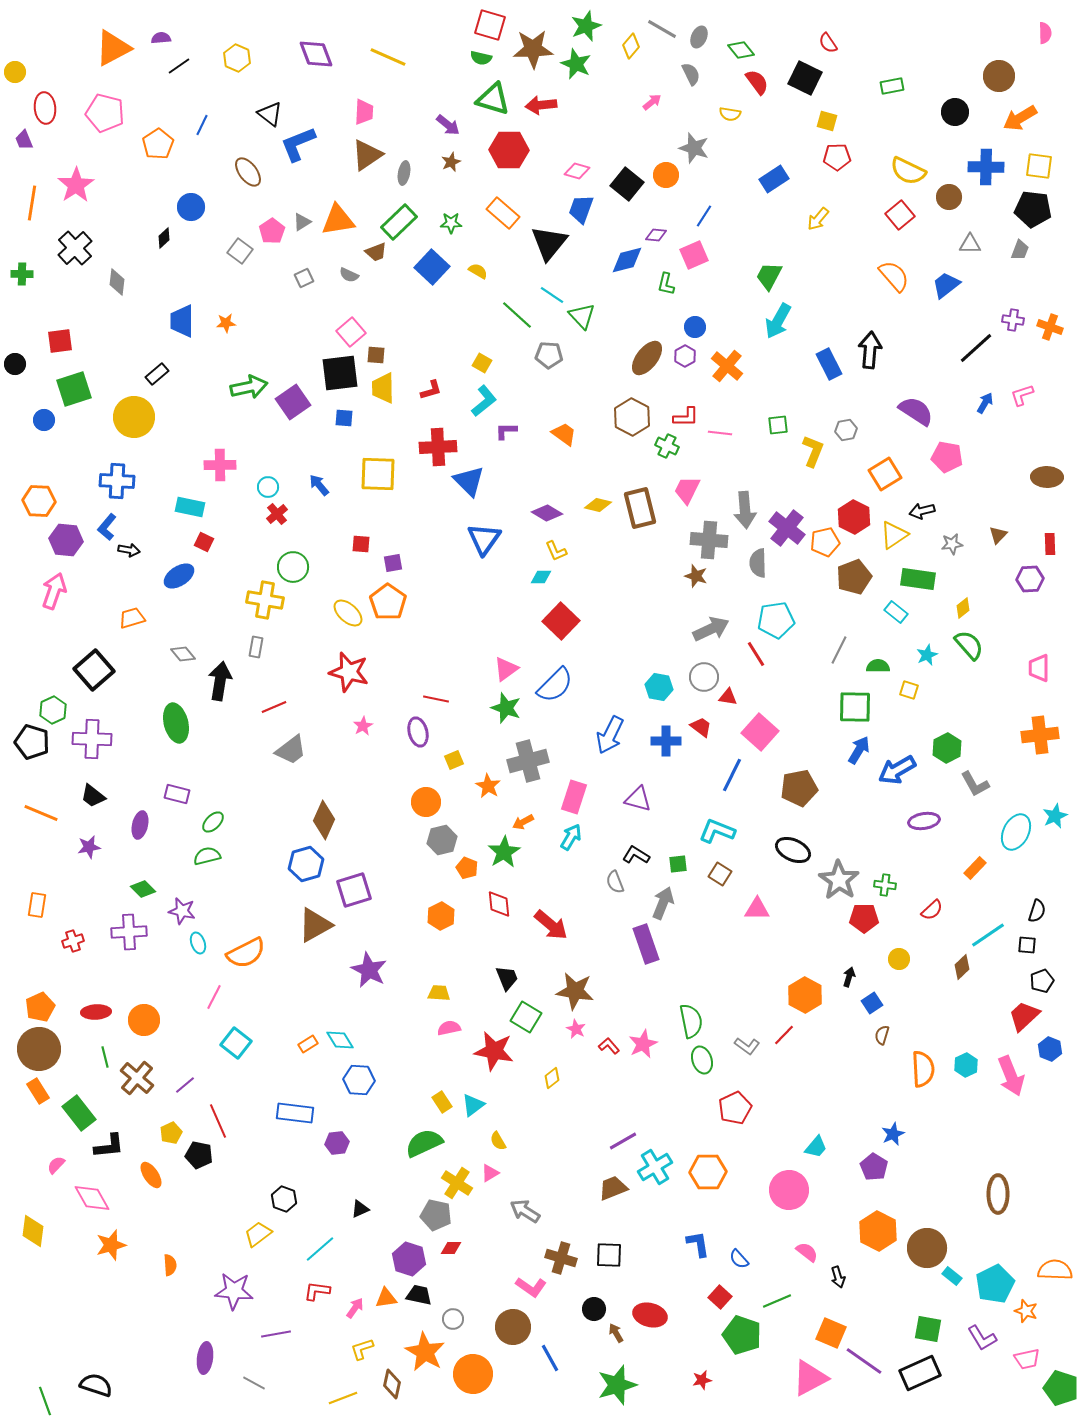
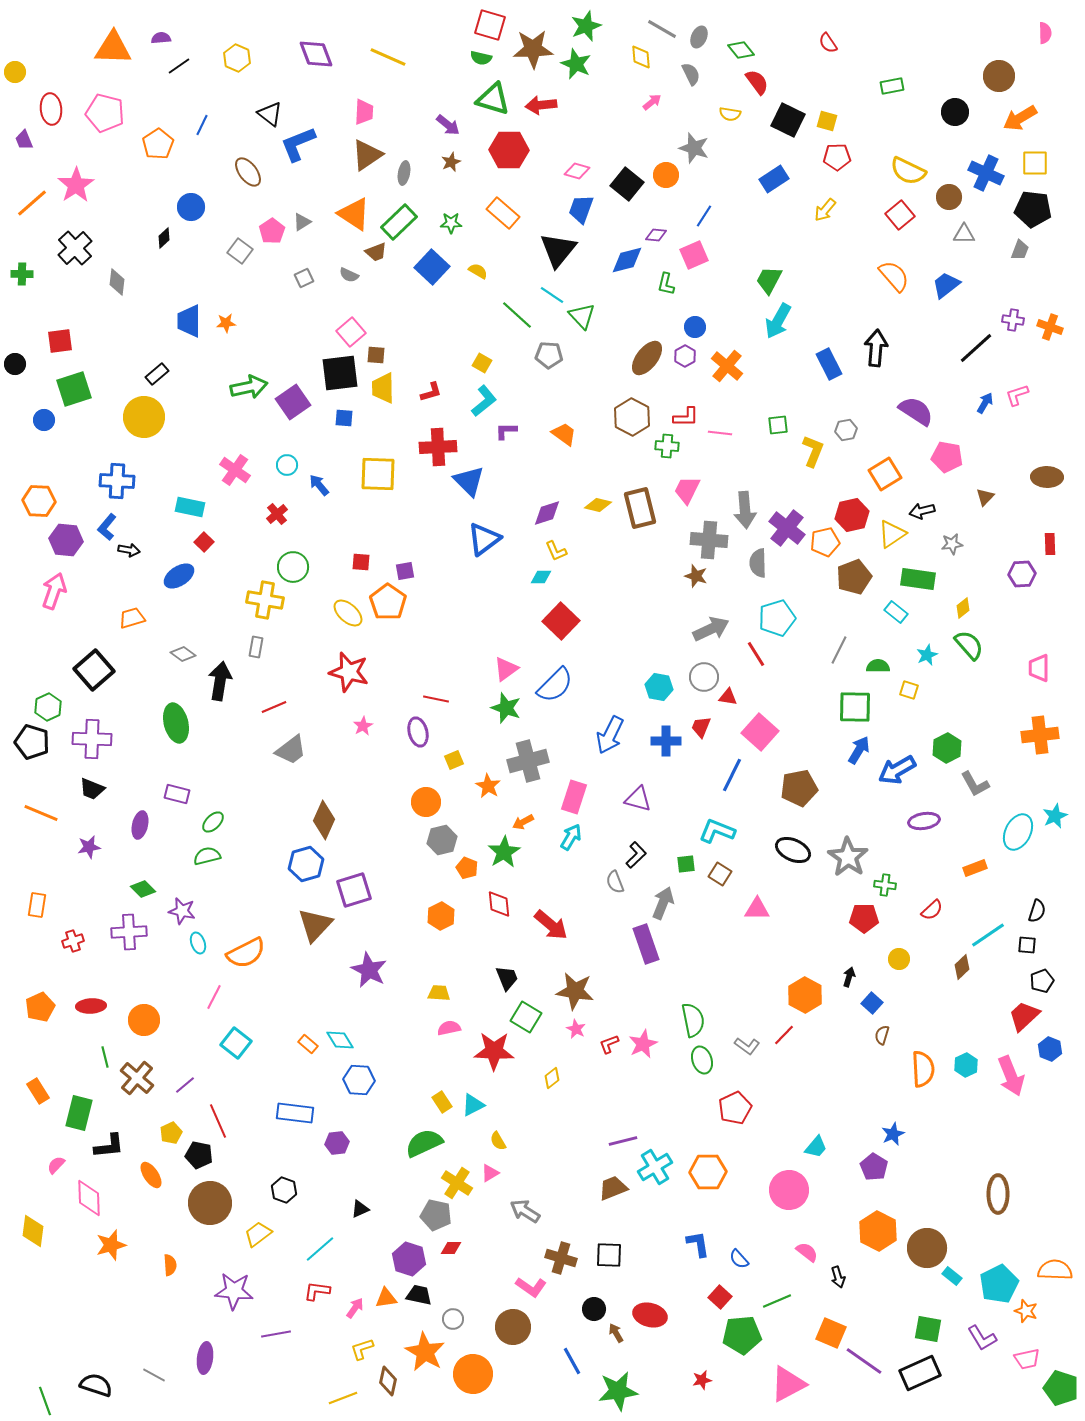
yellow diamond at (631, 46): moved 10 px right, 11 px down; rotated 45 degrees counterclockwise
orange triangle at (113, 48): rotated 30 degrees clockwise
black square at (805, 78): moved 17 px left, 42 px down
red ellipse at (45, 108): moved 6 px right, 1 px down
yellow square at (1039, 166): moved 4 px left, 3 px up; rotated 8 degrees counterclockwise
blue cross at (986, 167): moved 6 px down; rotated 24 degrees clockwise
orange line at (32, 203): rotated 40 degrees clockwise
yellow arrow at (818, 219): moved 7 px right, 9 px up
orange triangle at (338, 220): moved 16 px right, 6 px up; rotated 42 degrees clockwise
black triangle at (549, 243): moved 9 px right, 7 px down
gray triangle at (970, 244): moved 6 px left, 10 px up
green trapezoid at (769, 276): moved 4 px down
blue trapezoid at (182, 321): moved 7 px right
black arrow at (870, 350): moved 6 px right, 2 px up
red L-shape at (431, 390): moved 2 px down
pink L-shape at (1022, 395): moved 5 px left
yellow circle at (134, 417): moved 10 px right
green cross at (667, 446): rotated 20 degrees counterclockwise
pink cross at (220, 465): moved 15 px right, 5 px down; rotated 36 degrees clockwise
cyan circle at (268, 487): moved 19 px right, 22 px up
purple diamond at (547, 513): rotated 48 degrees counterclockwise
red hexagon at (854, 517): moved 2 px left, 2 px up; rotated 20 degrees clockwise
yellow triangle at (894, 535): moved 2 px left, 1 px up
brown triangle at (998, 535): moved 13 px left, 38 px up
blue triangle at (484, 539): rotated 18 degrees clockwise
red square at (204, 542): rotated 18 degrees clockwise
red square at (361, 544): moved 18 px down
purple square at (393, 563): moved 12 px right, 8 px down
purple hexagon at (1030, 579): moved 8 px left, 5 px up
cyan pentagon at (776, 620): moved 1 px right, 2 px up; rotated 9 degrees counterclockwise
gray diamond at (183, 654): rotated 15 degrees counterclockwise
green hexagon at (53, 710): moved 5 px left, 3 px up
red trapezoid at (701, 727): rotated 105 degrees counterclockwise
black trapezoid at (93, 796): moved 1 px left, 7 px up; rotated 16 degrees counterclockwise
cyan ellipse at (1016, 832): moved 2 px right
black L-shape at (636, 855): rotated 104 degrees clockwise
green square at (678, 864): moved 8 px right
orange rectangle at (975, 868): rotated 25 degrees clockwise
gray star at (839, 880): moved 9 px right, 23 px up
brown triangle at (315, 925): rotated 18 degrees counterclockwise
blue square at (872, 1003): rotated 15 degrees counterclockwise
red ellipse at (96, 1012): moved 5 px left, 6 px up
green semicircle at (691, 1021): moved 2 px right, 1 px up
orange rectangle at (308, 1044): rotated 72 degrees clockwise
red L-shape at (609, 1046): moved 2 px up; rotated 70 degrees counterclockwise
brown circle at (39, 1049): moved 171 px right, 154 px down
red star at (494, 1051): rotated 9 degrees counterclockwise
cyan triangle at (473, 1105): rotated 10 degrees clockwise
green rectangle at (79, 1113): rotated 52 degrees clockwise
purple line at (623, 1141): rotated 16 degrees clockwise
pink diamond at (92, 1198): moved 3 px left; rotated 27 degrees clockwise
black hexagon at (284, 1199): moved 9 px up
cyan pentagon at (995, 1284): moved 4 px right
green pentagon at (742, 1335): rotated 24 degrees counterclockwise
blue line at (550, 1358): moved 22 px right, 3 px down
pink triangle at (810, 1378): moved 22 px left, 6 px down
gray line at (254, 1383): moved 100 px left, 8 px up
brown diamond at (392, 1384): moved 4 px left, 3 px up
green star at (617, 1385): moved 1 px right, 6 px down; rotated 9 degrees clockwise
